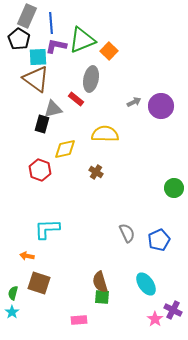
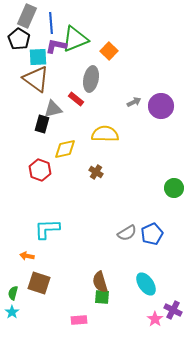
green triangle: moved 7 px left, 1 px up
gray semicircle: rotated 84 degrees clockwise
blue pentagon: moved 7 px left, 6 px up
